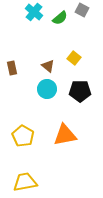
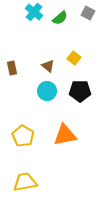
gray square: moved 6 px right, 3 px down
cyan circle: moved 2 px down
